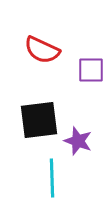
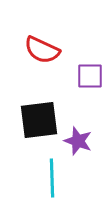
purple square: moved 1 px left, 6 px down
